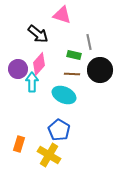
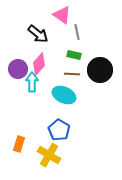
pink triangle: rotated 18 degrees clockwise
gray line: moved 12 px left, 10 px up
